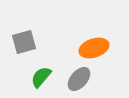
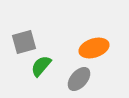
green semicircle: moved 11 px up
